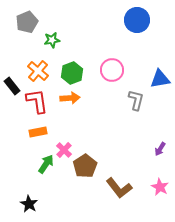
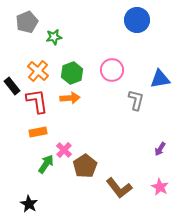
green star: moved 2 px right, 3 px up
